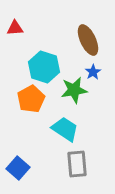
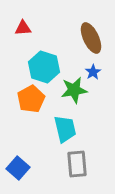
red triangle: moved 8 px right
brown ellipse: moved 3 px right, 2 px up
cyan trapezoid: rotated 44 degrees clockwise
